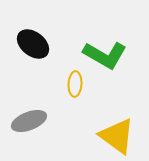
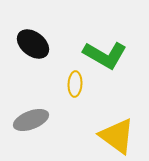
gray ellipse: moved 2 px right, 1 px up
